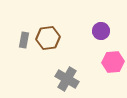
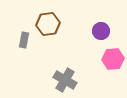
brown hexagon: moved 14 px up
pink hexagon: moved 3 px up
gray cross: moved 2 px left, 1 px down
